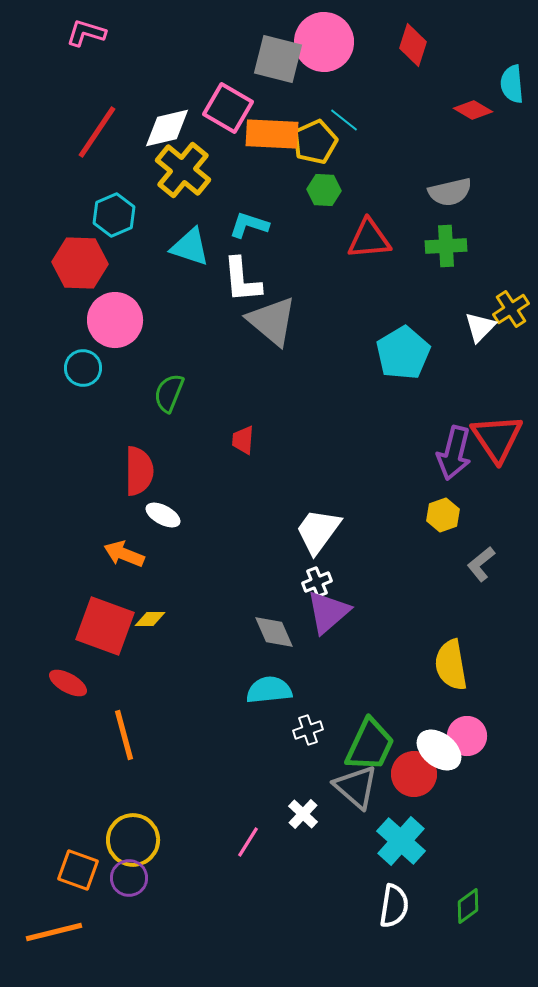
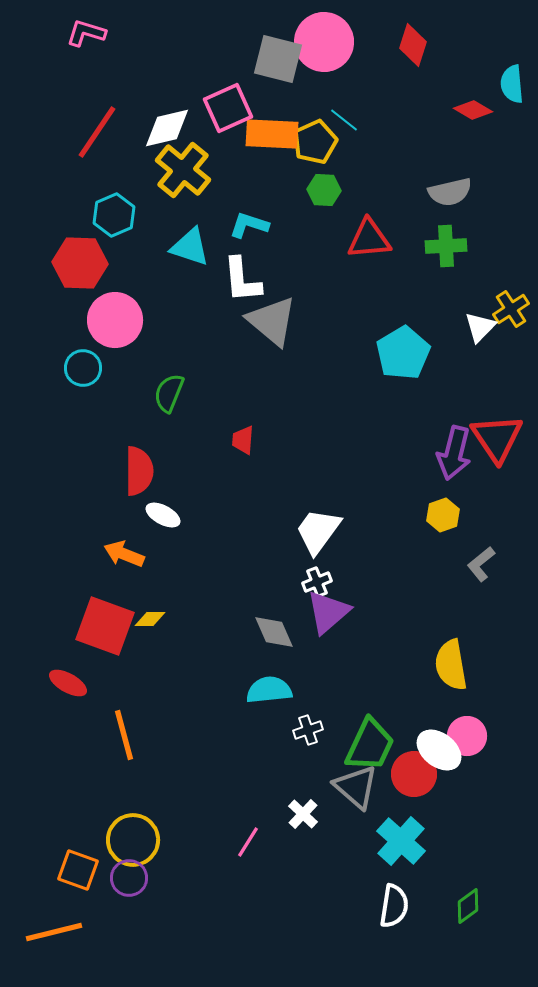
pink square at (228, 108): rotated 36 degrees clockwise
